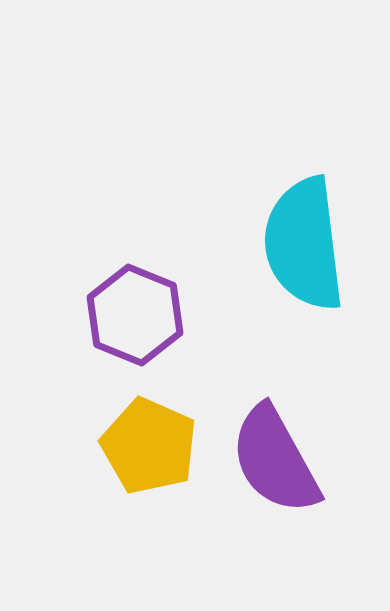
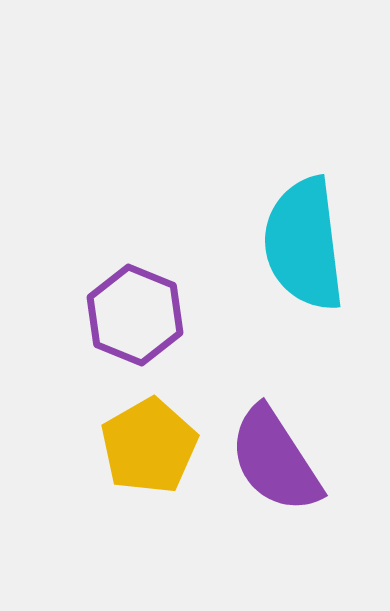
yellow pentagon: rotated 18 degrees clockwise
purple semicircle: rotated 4 degrees counterclockwise
